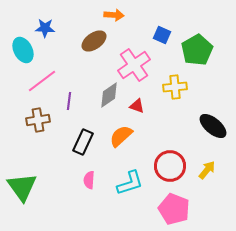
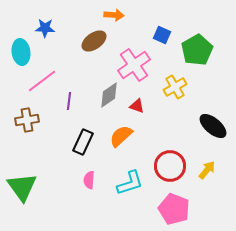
cyan ellipse: moved 2 px left, 2 px down; rotated 20 degrees clockwise
yellow cross: rotated 25 degrees counterclockwise
brown cross: moved 11 px left
